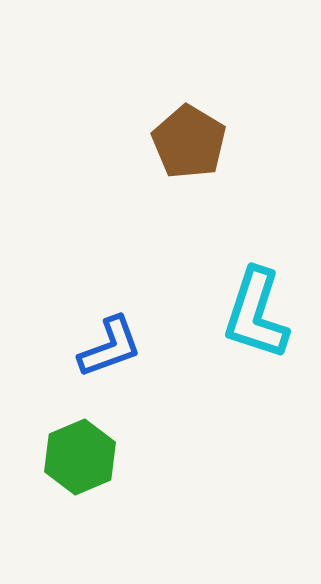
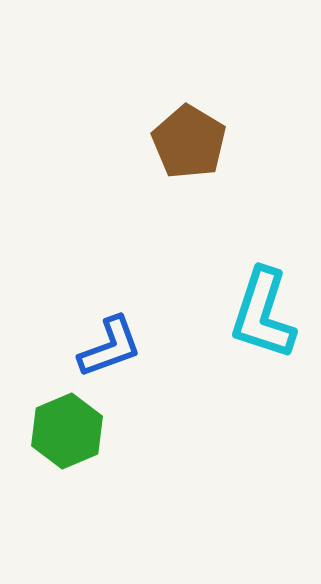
cyan L-shape: moved 7 px right
green hexagon: moved 13 px left, 26 px up
